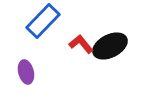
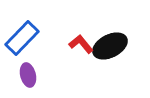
blue rectangle: moved 21 px left, 17 px down
purple ellipse: moved 2 px right, 3 px down
